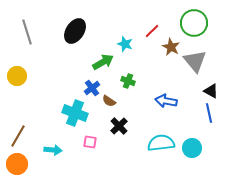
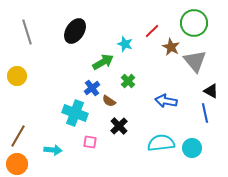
green cross: rotated 24 degrees clockwise
blue line: moved 4 px left
